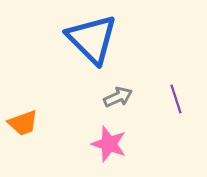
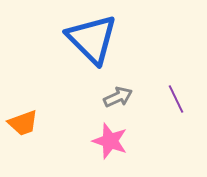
purple line: rotated 8 degrees counterclockwise
pink star: moved 1 px right, 3 px up
